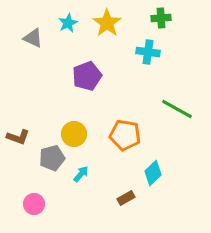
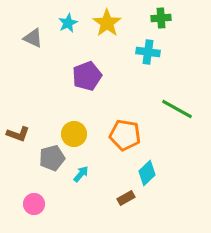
brown L-shape: moved 3 px up
cyan diamond: moved 6 px left
